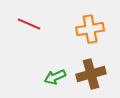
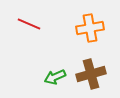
orange cross: moved 1 px up
